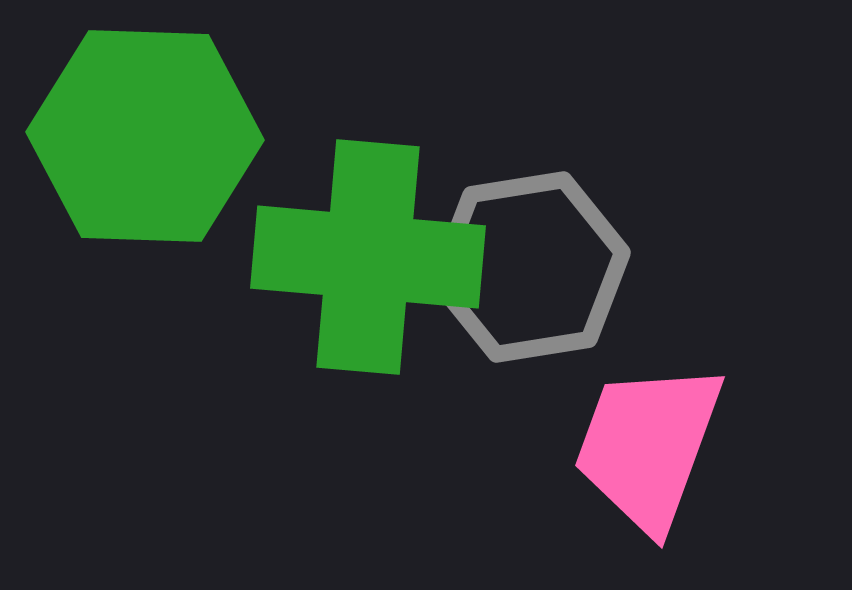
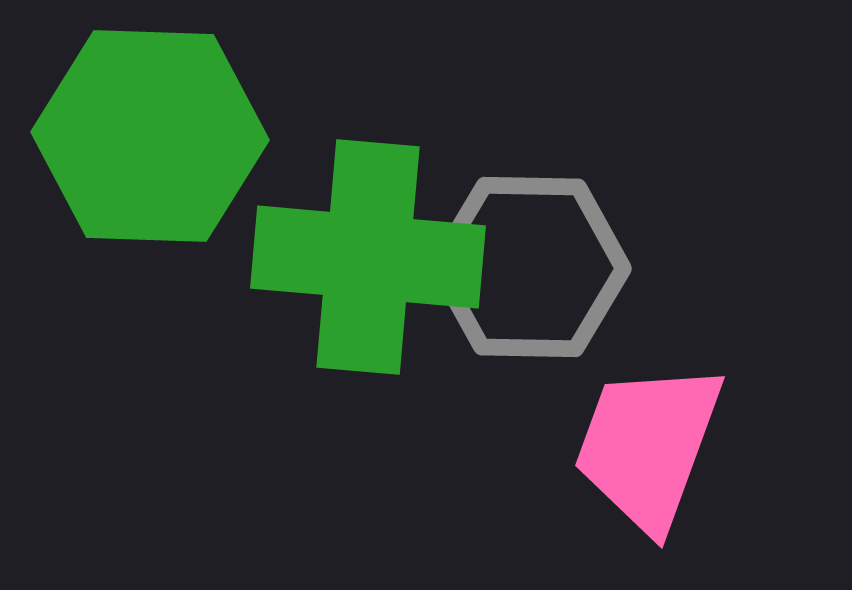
green hexagon: moved 5 px right
gray hexagon: rotated 10 degrees clockwise
